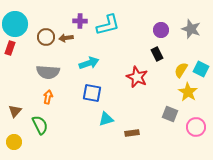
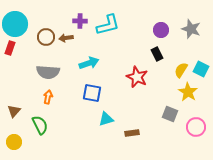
brown triangle: moved 1 px left
